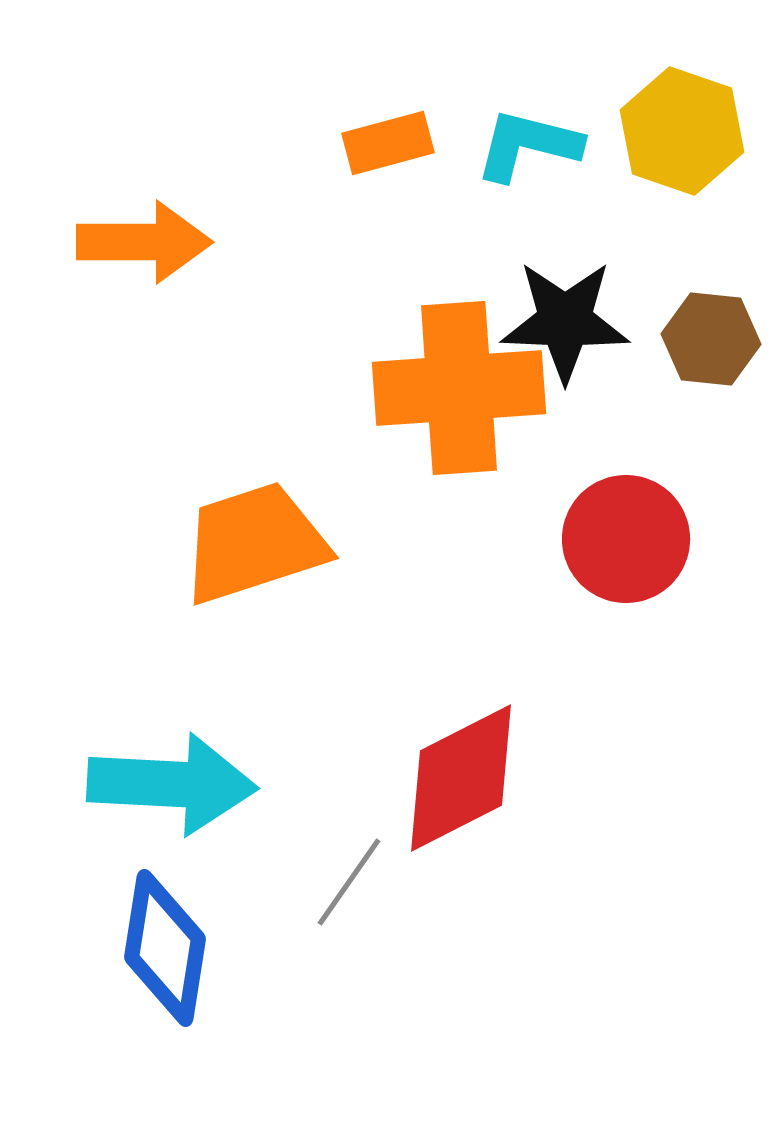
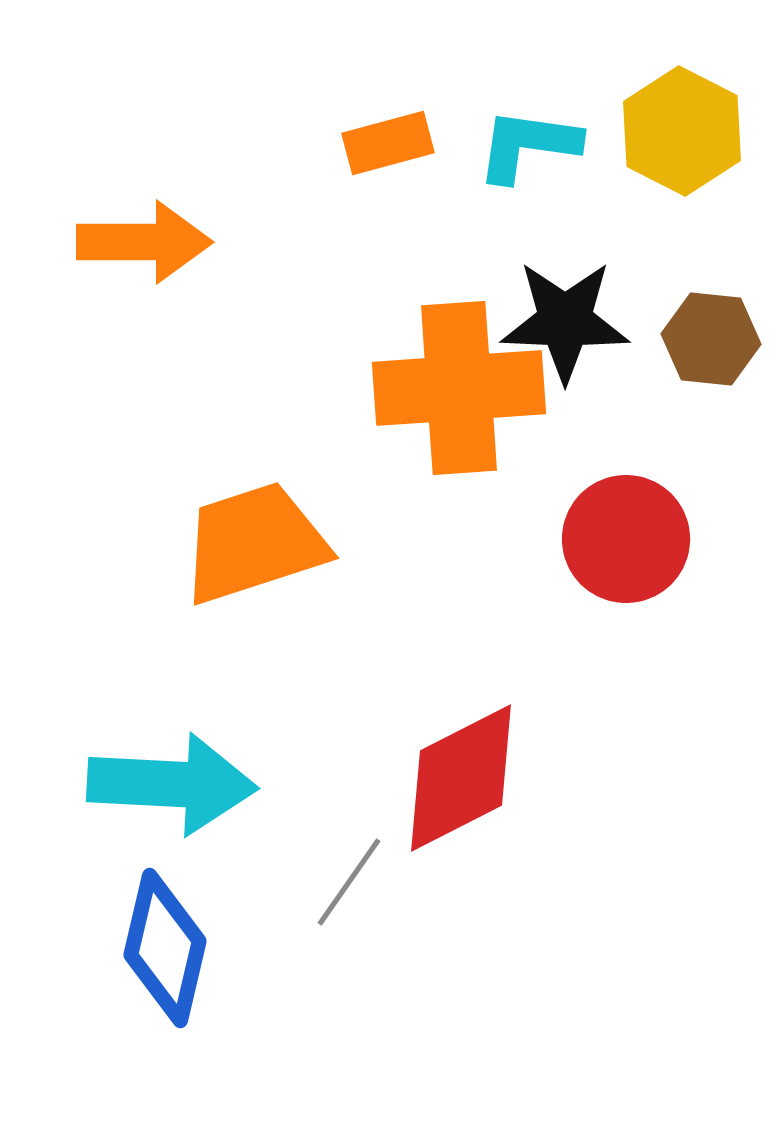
yellow hexagon: rotated 8 degrees clockwise
cyan L-shape: rotated 6 degrees counterclockwise
blue diamond: rotated 4 degrees clockwise
